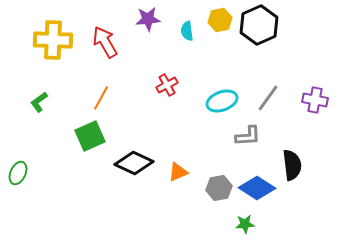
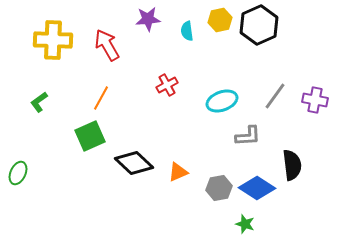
red arrow: moved 2 px right, 3 px down
gray line: moved 7 px right, 2 px up
black diamond: rotated 18 degrees clockwise
green star: rotated 24 degrees clockwise
